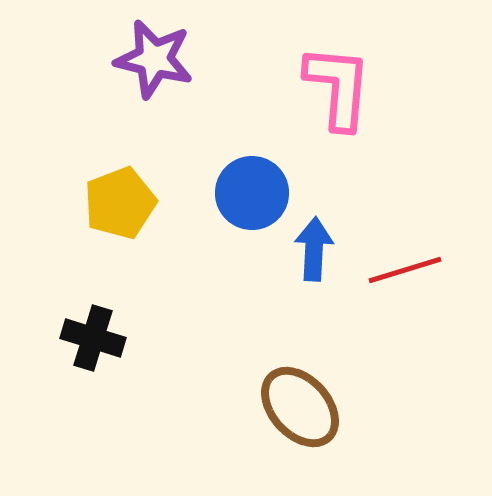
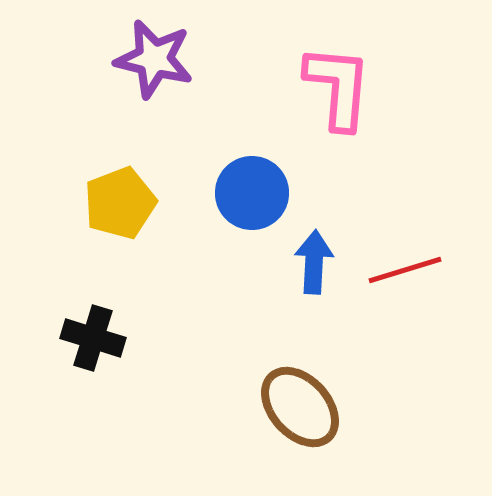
blue arrow: moved 13 px down
